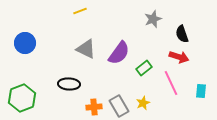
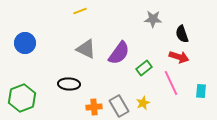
gray star: rotated 24 degrees clockwise
